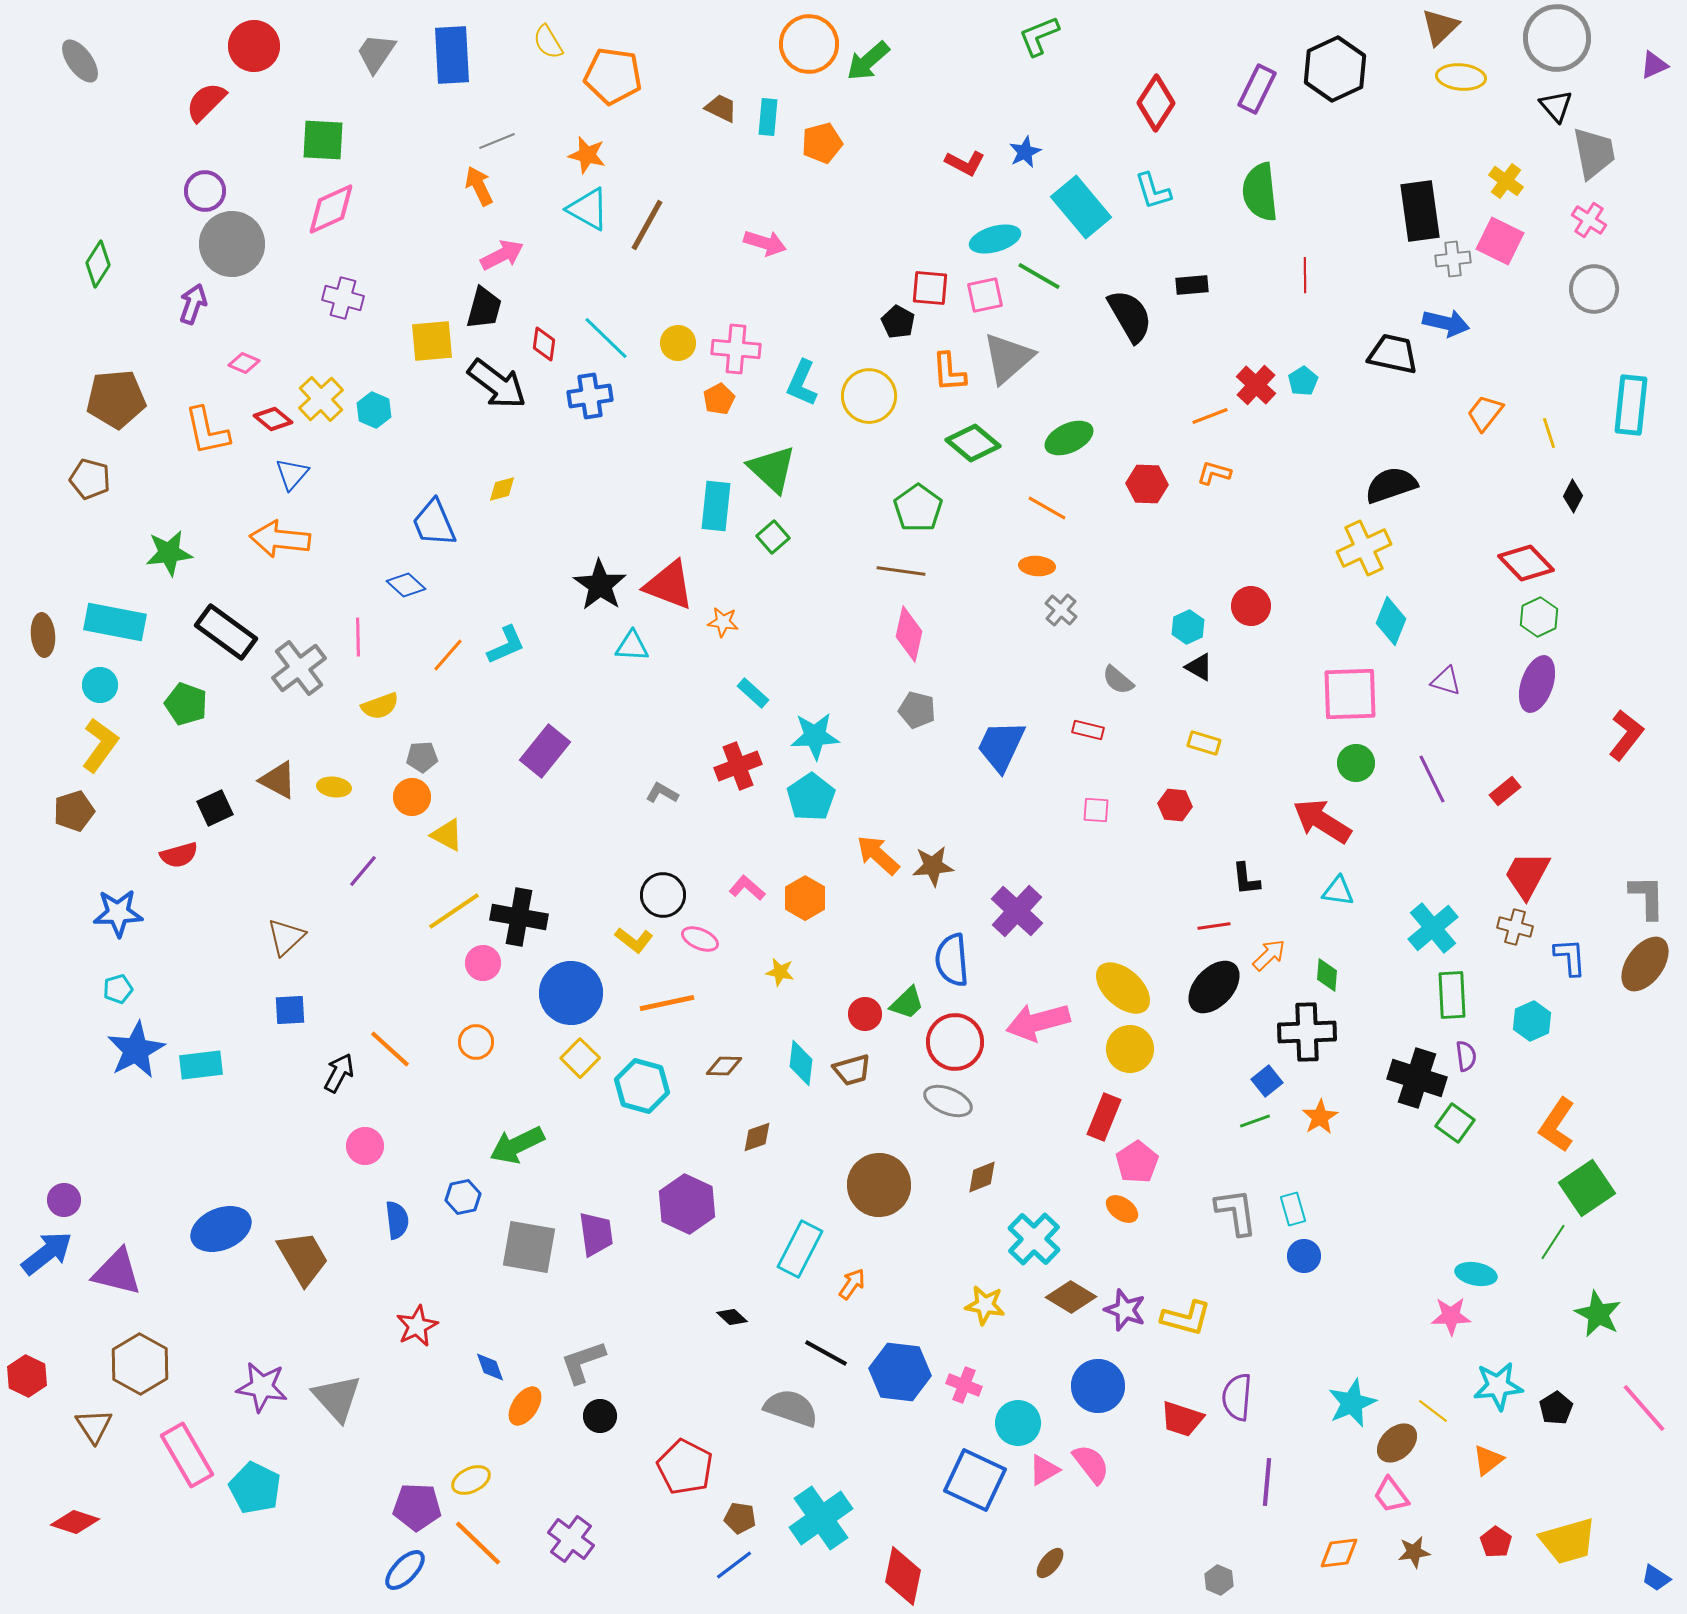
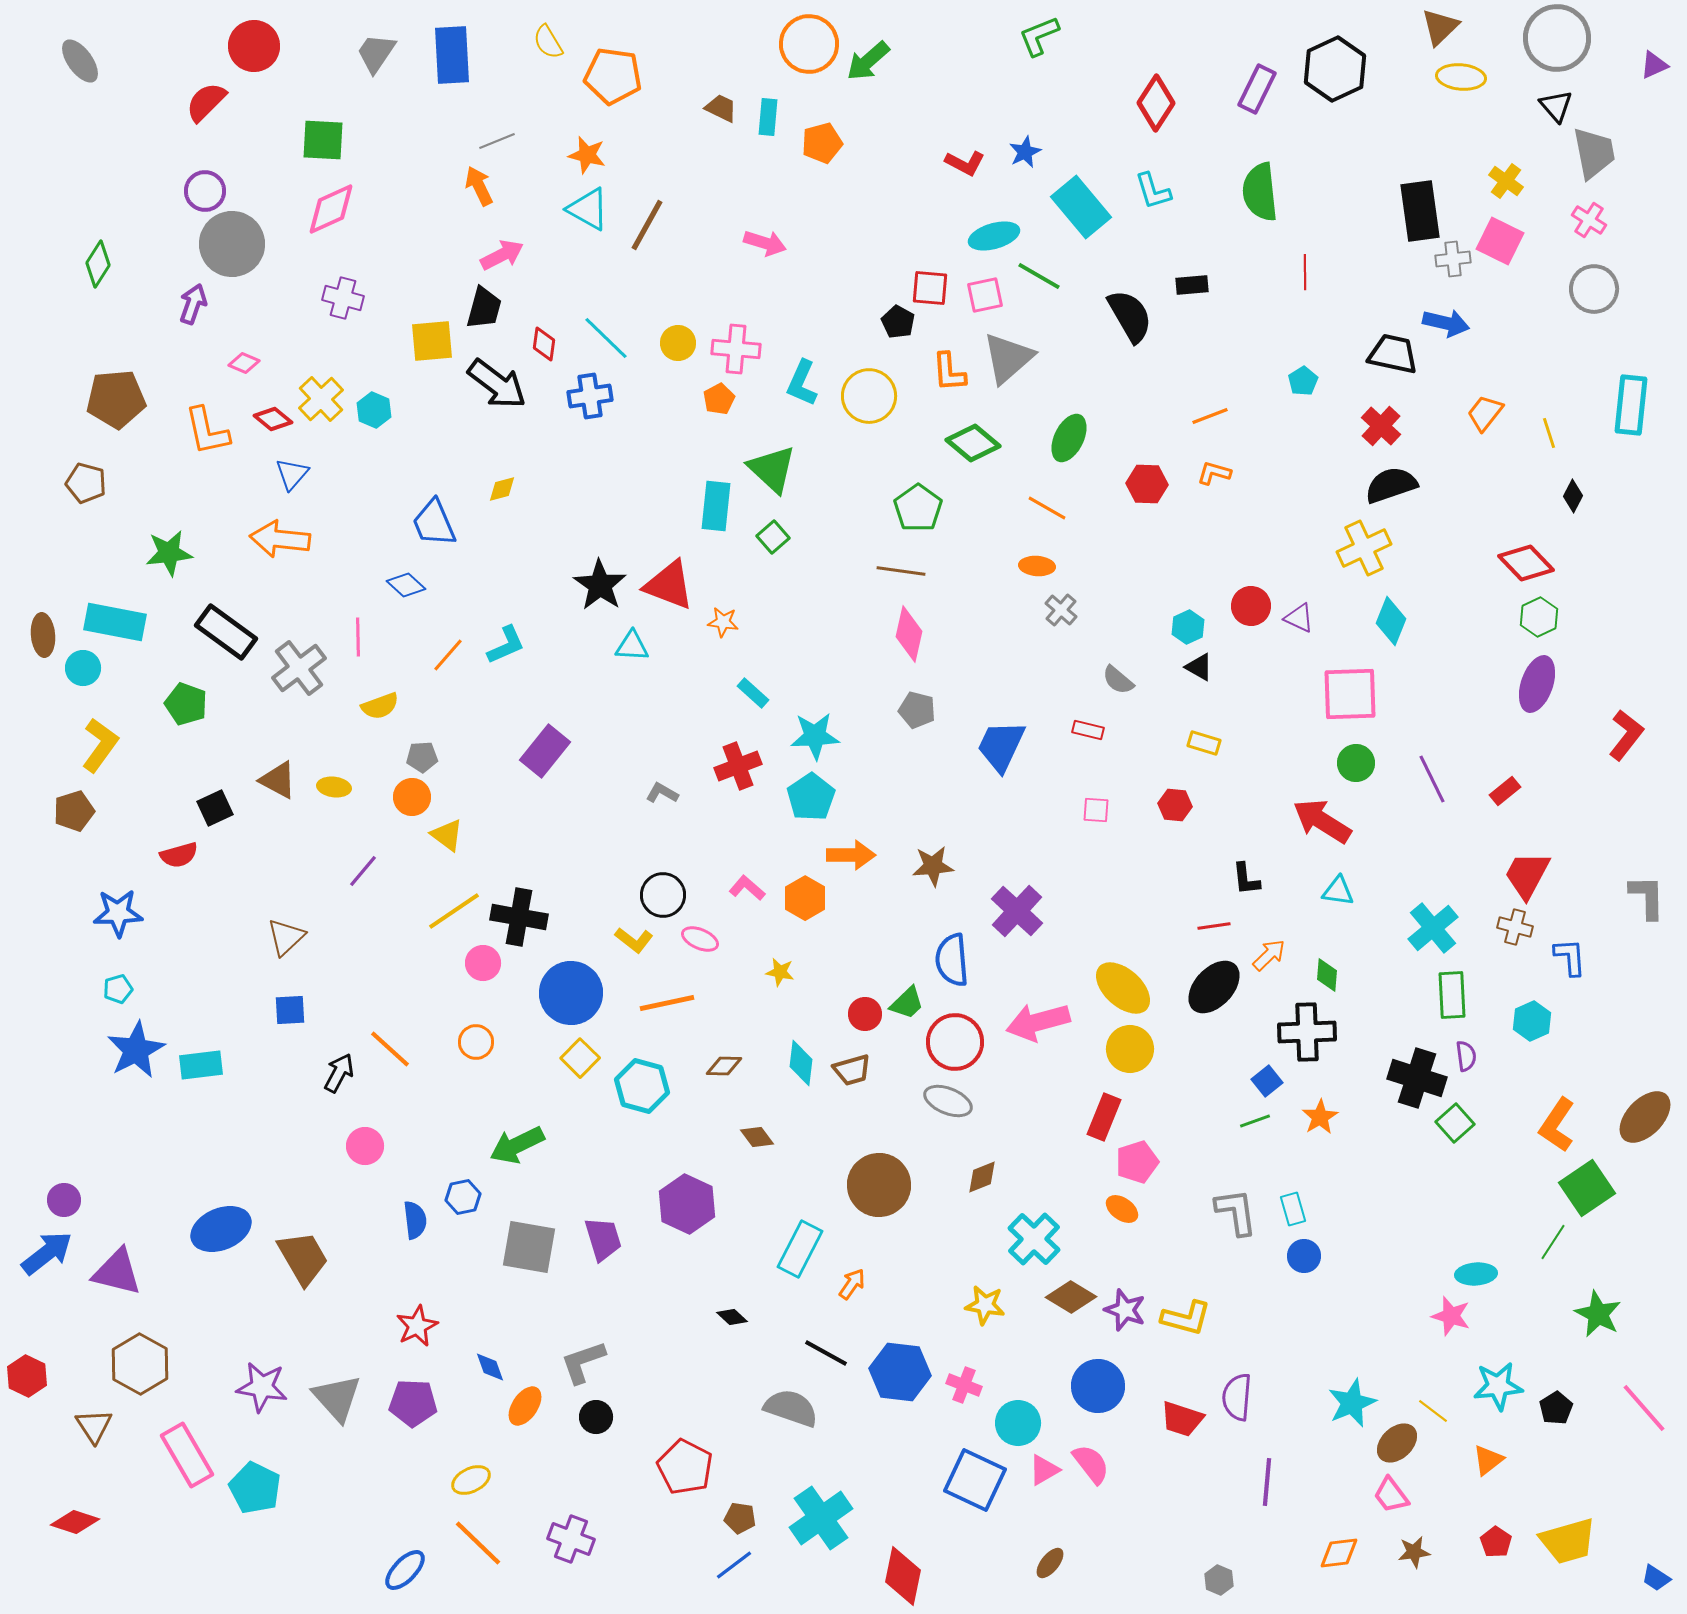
cyan ellipse at (995, 239): moved 1 px left, 3 px up
red line at (1305, 275): moved 3 px up
red cross at (1256, 385): moved 125 px right, 41 px down
green ellipse at (1069, 438): rotated 39 degrees counterclockwise
brown pentagon at (90, 479): moved 4 px left, 4 px down
purple triangle at (1446, 681): moved 147 px left, 63 px up; rotated 8 degrees clockwise
cyan circle at (100, 685): moved 17 px left, 17 px up
yellow triangle at (447, 835): rotated 9 degrees clockwise
orange arrow at (878, 855): moved 27 px left; rotated 138 degrees clockwise
brown ellipse at (1645, 964): moved 153 px down; rotated 8 degrees clockwise
green square at (1455, 1123): rotated 12 degrees clockwise
brown diamond at (757, 1137): rotated 72 degrees clockwise
pink pentagon at (1137, 1162): rotated 15 degrees clockwise
blue semicircle at (397, 1220): moved 18 px right
purple trapezoid at (596, 1234): moved 7 px right, 5 px down; rotated 9 degrees counterclockwise
cyan ellipse at (1476, 1274): rotated 15 degrees counterclockwise
pink star at (1451, 1316): rotated 18 degrees clockwise
black circle at (600, 1416): moved 4 px left, 1 px down
purple pentagon at (417, 1507): moved 4 px left, 104 px up
purple cross at (571, 1539): rotated 15 degrees counterclockwise
